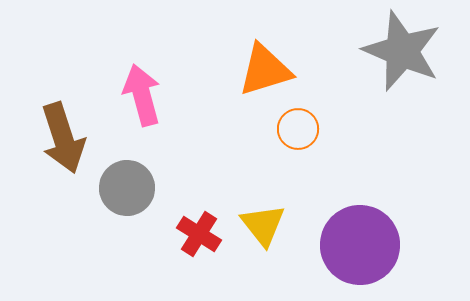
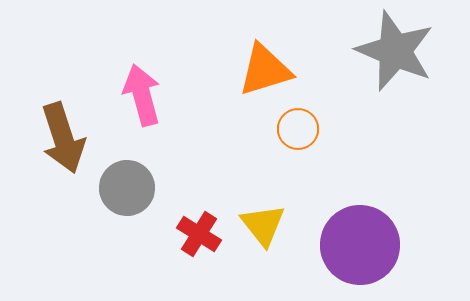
gray star: moved 7 px left
